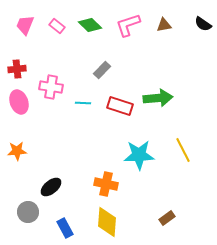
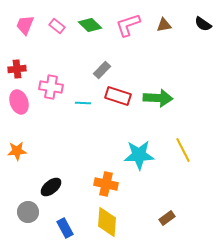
green arrow: rotated 8 degrees clockwise
red rectangle: moved 2 px left, 10 px up
